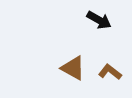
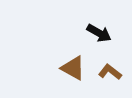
black arrow: moved 13 px down
